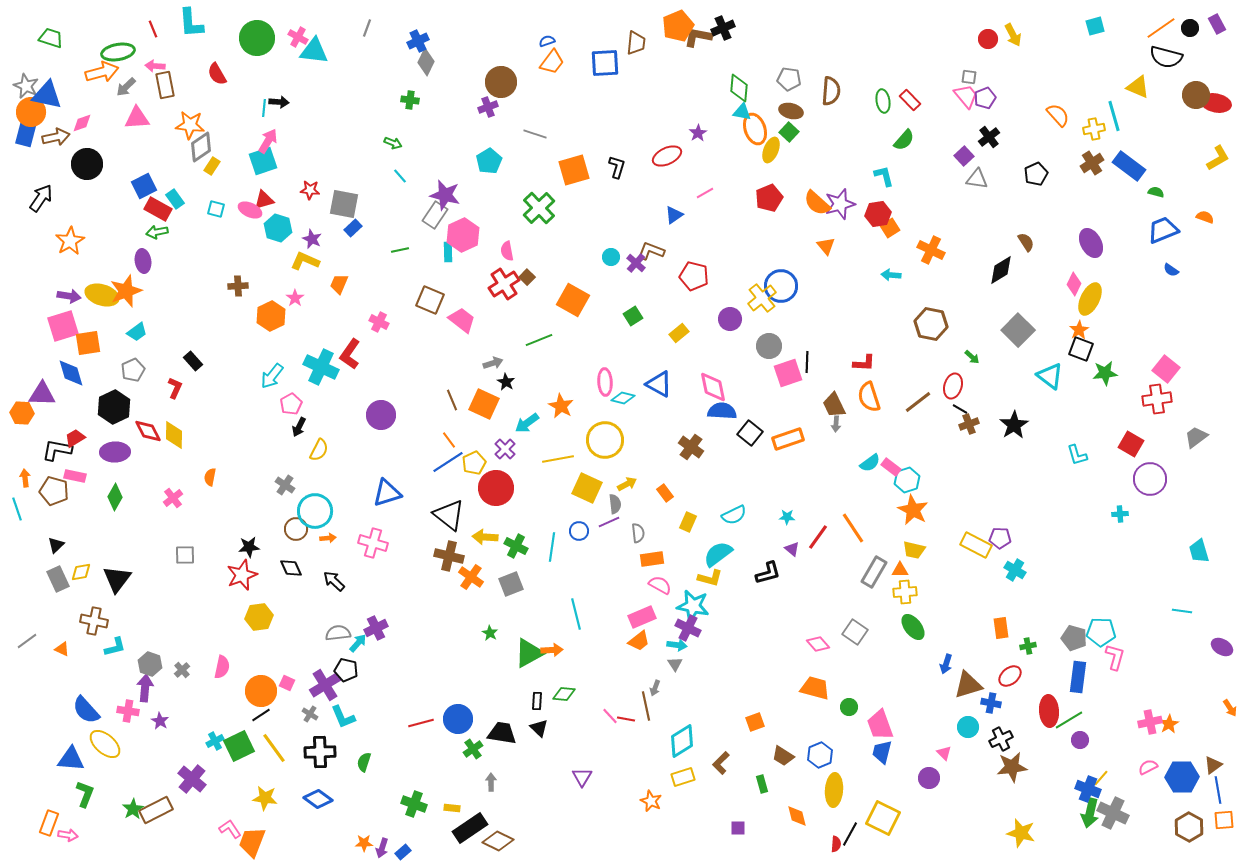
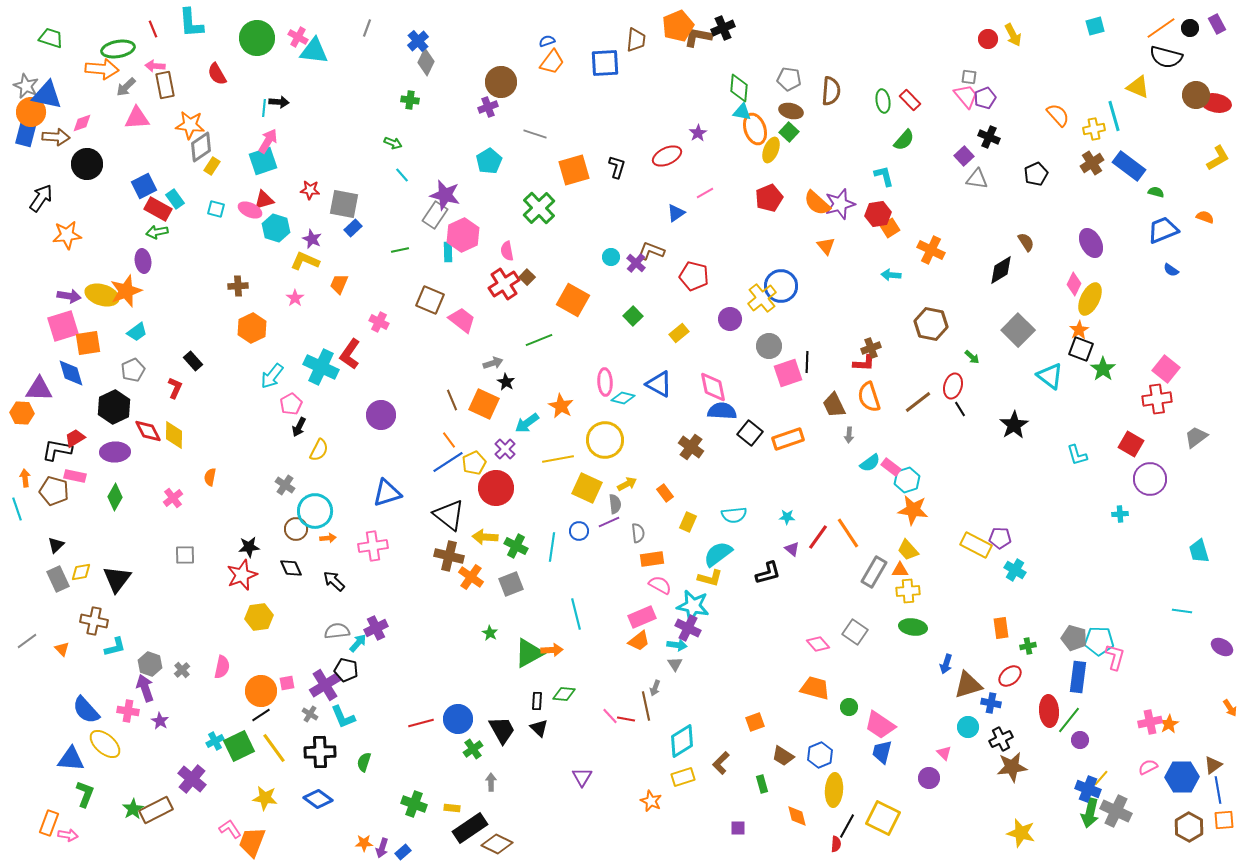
blue cross at (418, 41): rotated 15 degrees counterclockwise
brown trapezoid at (636, 43): moved 3 px up
green ellipse at (118, 52): moved 3 px up
orange arrow at (102, 72): moved 3 px up; rotated 20 degrees clockwise
brown arrow at (56, 137): rotated 16 degrees clockwise
black cross at (989, 137): rotated 30 degrees counterclockwise
cyan line at (400, 176): moved 2 px right, 1 px up
blue triangle at (674, 215): moved 2 px right, 2 px up
cyan hexagon at (278, 228): moved 2 px left
orange star at (70, 241): moved 3 px left, 6 px up; rotated 24 degrees clockwise
orange hexagon at (271, 316): moved 19 px left, 12 px down
green square at (633, 316): rotated 12 degrees counterclockwise
green star at (1105, 373): moved 2 px left, 4 px up; rotated 30 degrees counterclockwise
purple triangle at (42, 394): moved 3 px left, 5 px up
black line at (960, 409): rotated 28 degrees clockwise
gray arrow at (836, 424): moved 13 px right, 11 px down
brown cross at (969, 424): moved 98 px left, 76 px up
orange star at (913, 510): rotated 20 degrees counterclockwise
cyan semicircle at (734, 515): rotated 20 degrees clockwise
orange line at (853, 528): moved 5 px left, 5 px down
pink cross at (373, 543): moved 3 px down; rotated 24 degrees counterclockwise
yellow trapezoid at (914, 550): moved 6 px left; rotated 35 degrees clockwise
yellow cross at (905, 592): moved 3 px right, 1 px up
green ellipse at (913, 627): rotated 44 degrees counterclockwise
cyan pentagon at (1101, 632): moved 2 px left, 9 px down
gray semicircle at (338, 633): moved 1 px left, 2 px up
orange triangle at (62, 649): rotated 21 degrees clockwise
pink square at (287, 683): rotated 35 degrees counterclockwise
purple arrow at (145, 688): rotated 24 degrees counterclockwise
green line at (1069, 720): rotated 20 degrees counterclockwise
pink trapezoid at (880, 725): rotated 36 degrees counterclockwise
black trapezoid at (502, 733): moved 3 px up; rotated 52 degrees clockwise
gray cross at (1113, 813): moved 3 px right, 2 px up
black line at (850, 834): moved 3 px left, 8 px up
brown diamond at (498, 841): moved 1 px left, 3 px down
